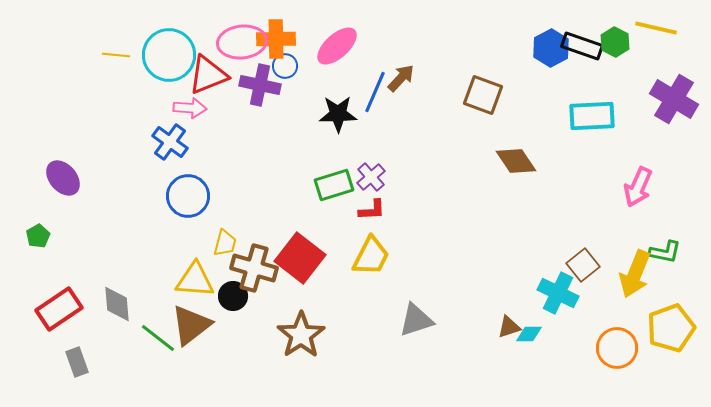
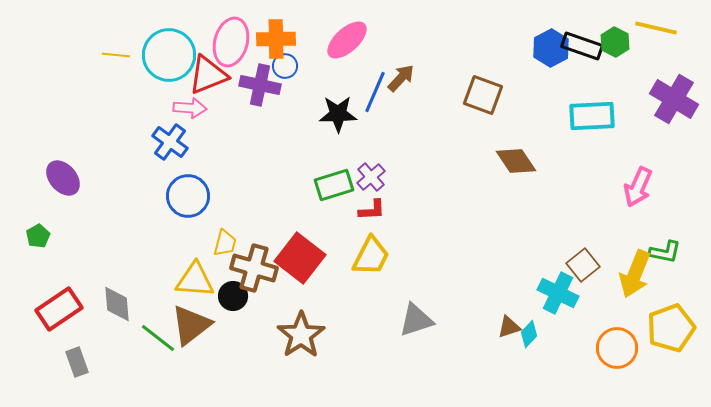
pink ellipse at (242, 42): moved 11 px left; rotated 69 degrees counterclockwise
pink ellipse at (337, 46): moved 10 px right, 6 px up
cyan diamond at (529, 334): rotated 48 degrees counterclockwise
